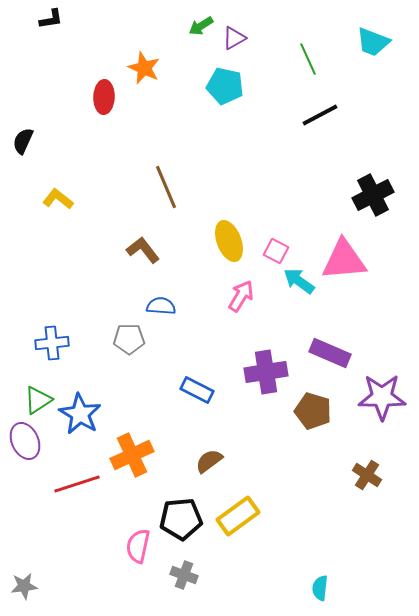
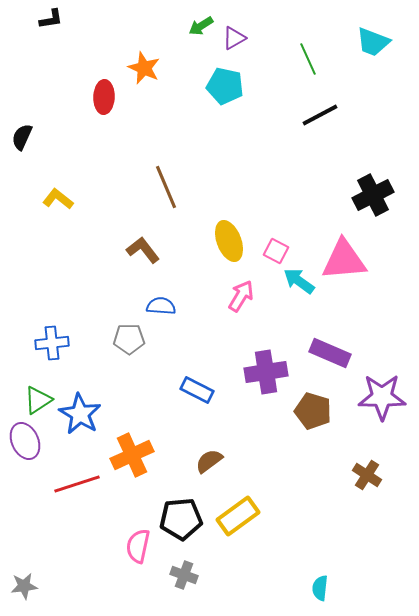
black semicircle: moved 1 px left, 4 px up
